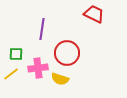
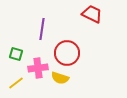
red trapezoid: moved 2 px left
green square: rotated 16 degrees clockwise
yellow line: moved 5 px right, 9 px down
yellow semicircle: moved 1 px up
